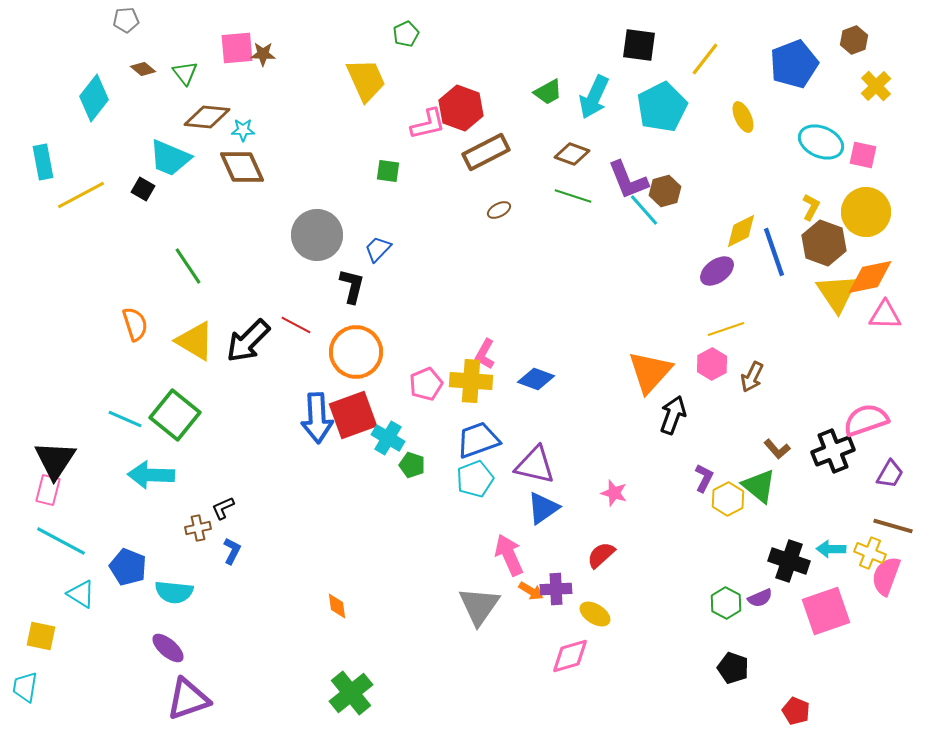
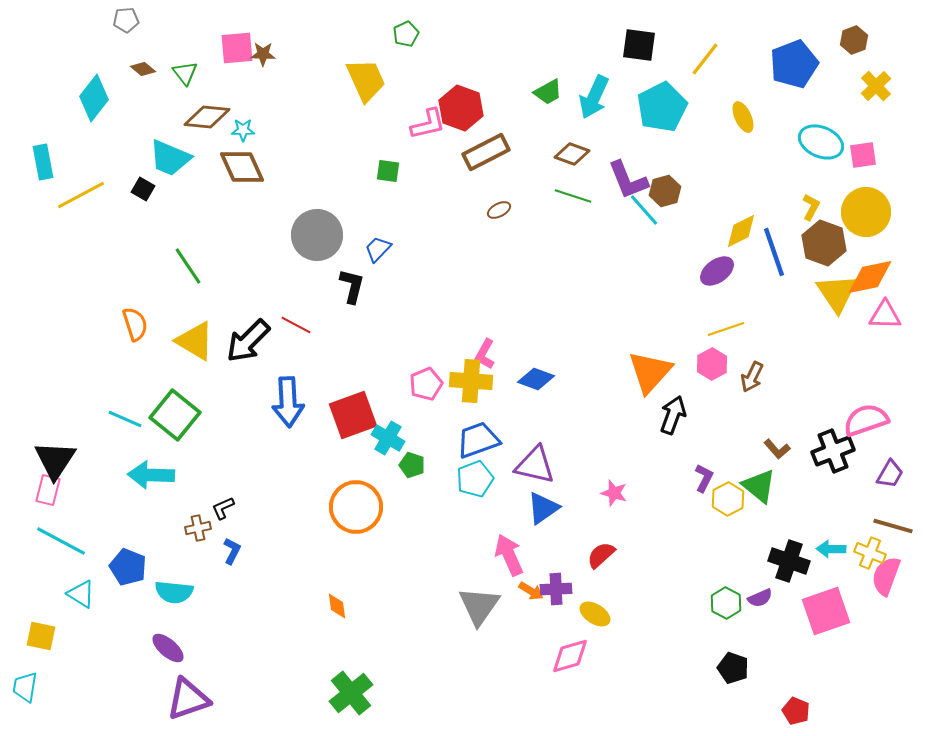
pink square at (863, 155): rotated 20 degrees counterclockwise
orange circle at (356, 352): moved 155 px down
blue arrow at (317, 418): moved 29 px left, 16 px up
